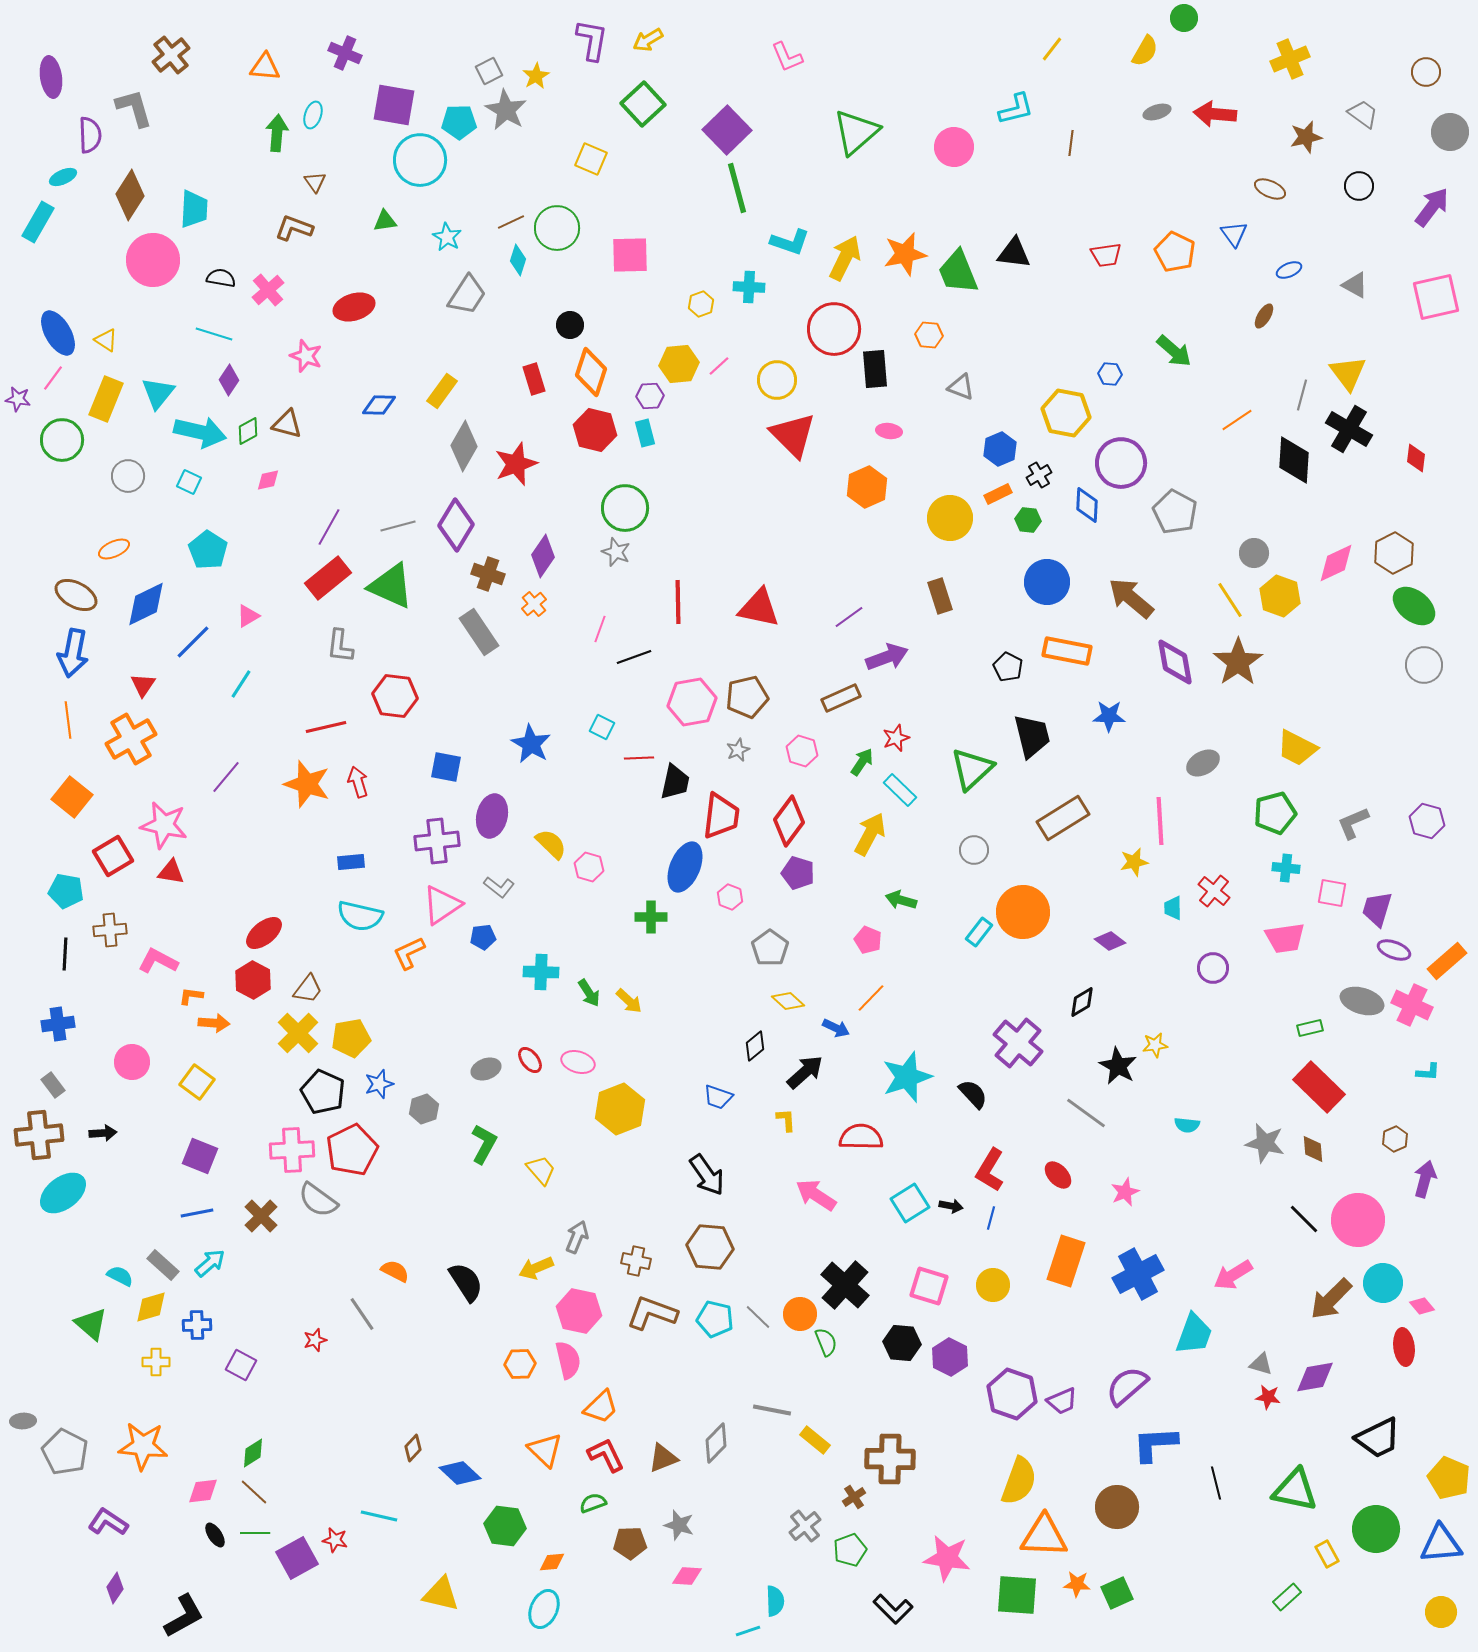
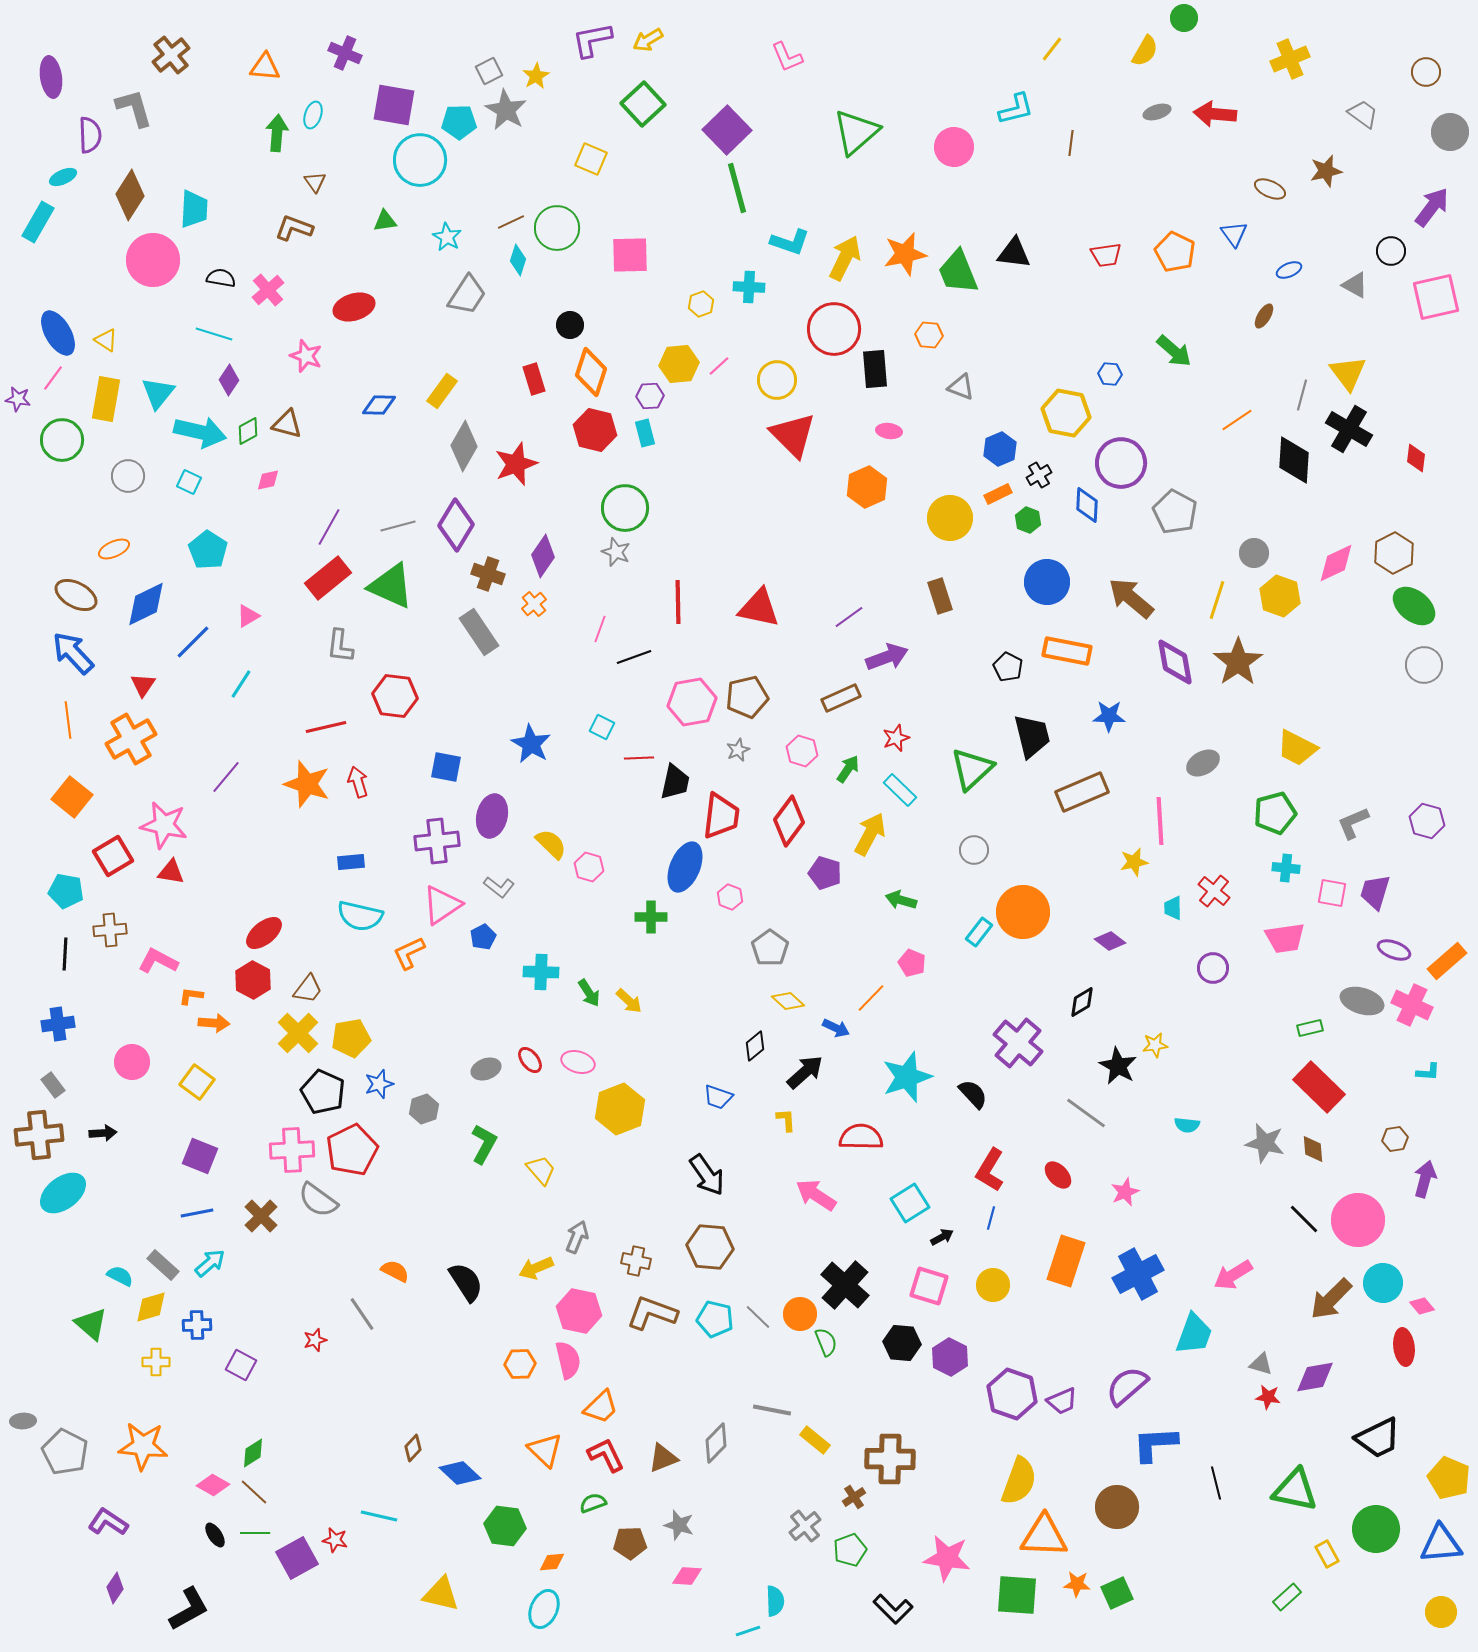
purple L-shape at (592, 40): rotated 111 degrees counterclockwise
brown star at (1306, 137): moved 20 px right, 34 px down
black circle at (1359, 186): moved 32 px right, 65 px down
yellow rectangle at (106, 399): rotated 12 degrees counterclockwise
green hexagon at (1028, 520): rotated 15 degrees clockwise
yellow line at (1230, 600): moved 13 px left; rotated 51 degrees clockwise
blue arrow at (73, 653): rotated 126 degrees clockwise
green arrow at (862, 762): moved 14 px left, 7 px down
brown rectangle at (1063, 818): moved 19 px right, 26 px up; rotated 9 degrees clockwise
purple pentagon at (798, 873): moved 27 px right
purple trapezoid at (1377, 909): moved 2 px left, 17 px up
blue pentagon at (483, 937): rotated 20 degrees counterclockwise
pink pentagon at (868, 940): moved 44 px right, 23 px down
brown hexagon at (1395, 1139): rotated 15 degrees clockwise
black arrow at (951, 1206): moved 9 px left, 31 px down; rotated 40 degrees counterclockwise
pink diamond at (203, 1491): moved 10 px right, 6 px up; rotated 36 degrees clockwise
black L-shape at (184, 1616): moved 5 px right, 7 px up
